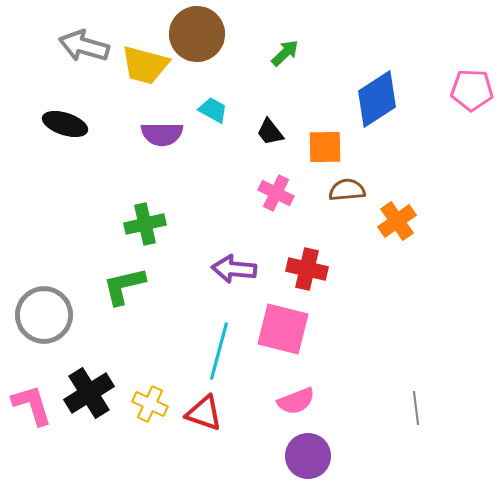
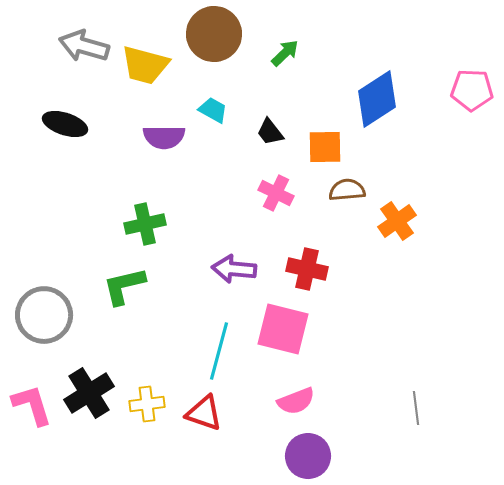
brown circle: moved 17 px right
purple semicircle: moved 2 px right, 3 px down
yellow cross: moved 3 px left; rotated 32 degrees counterclockwise
